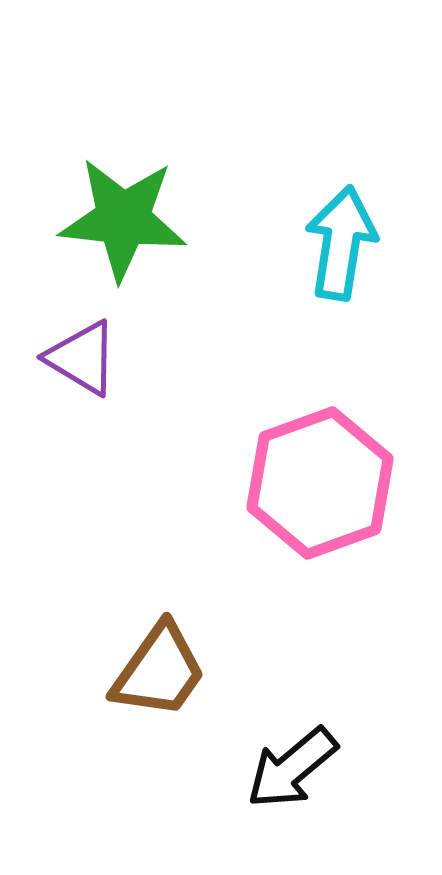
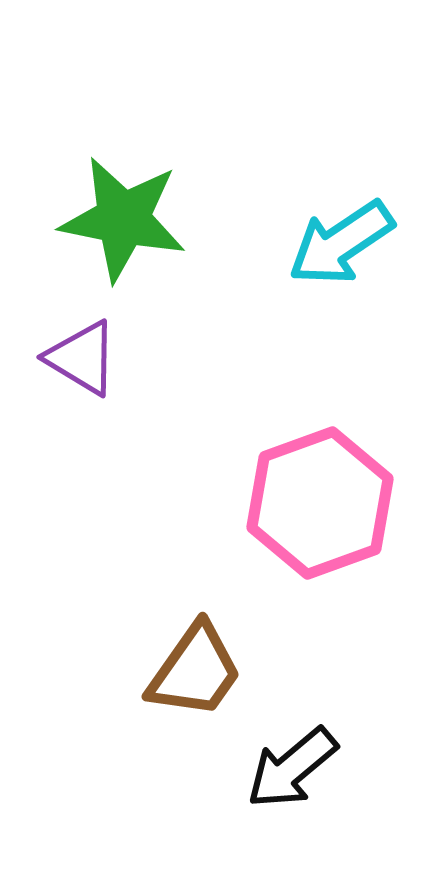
green star: rotated 5 degrees clockwise
cyan arrow: rotated 133 degrees counterclockwise
pink hexagon: moved 20 px down
brown trapezoid: moved 36 px right
